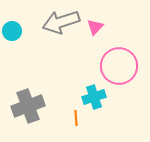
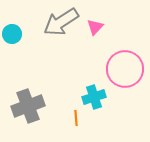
gray arrow: rotated 15 degrees counterclockwise
cyan circle: moved 3 px down
pink circle: moved 6 px right, 3 px down
